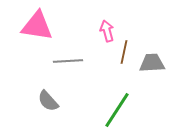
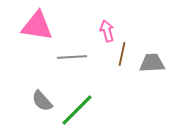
brown line: moved 2 px left, 2 px down
gray line: moved 4 px right, 4 px up
gray semicircle: moved 6 px left
green line: moved 40 px left; rotated 12 degrees clockwise
